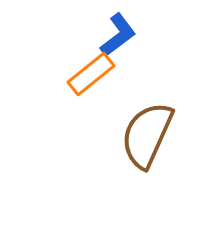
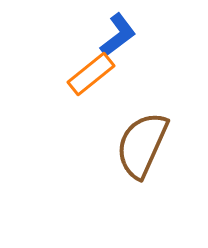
brown semicircle: moved 5 px left, 10 px down
